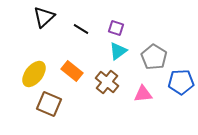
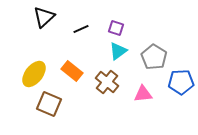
black line: rotated 56 degrees counterclockwise
